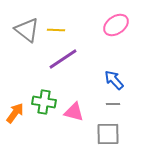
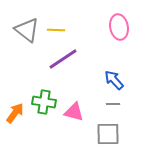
pink ellipse: moved 3 px right, 2 px down; rotated 65 degrees counterclockwise
